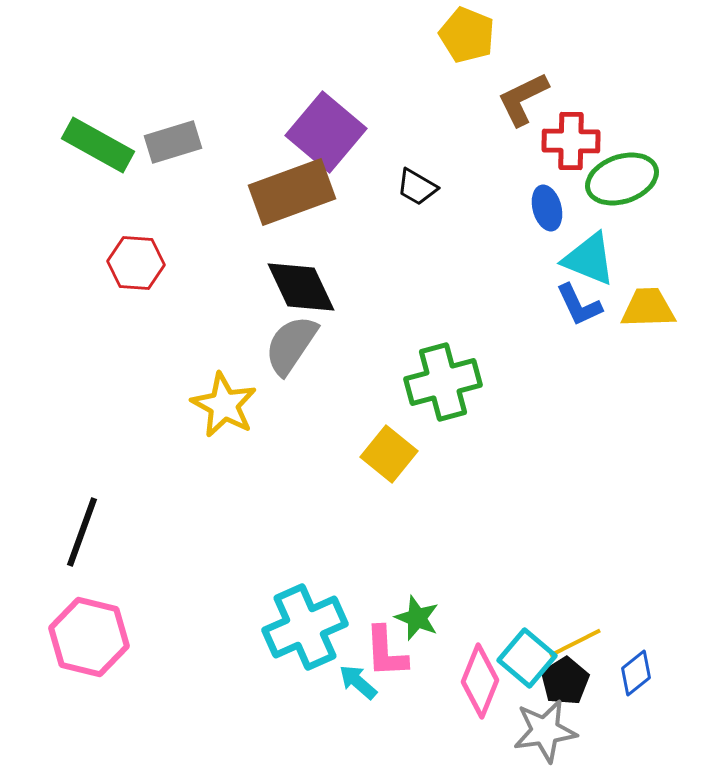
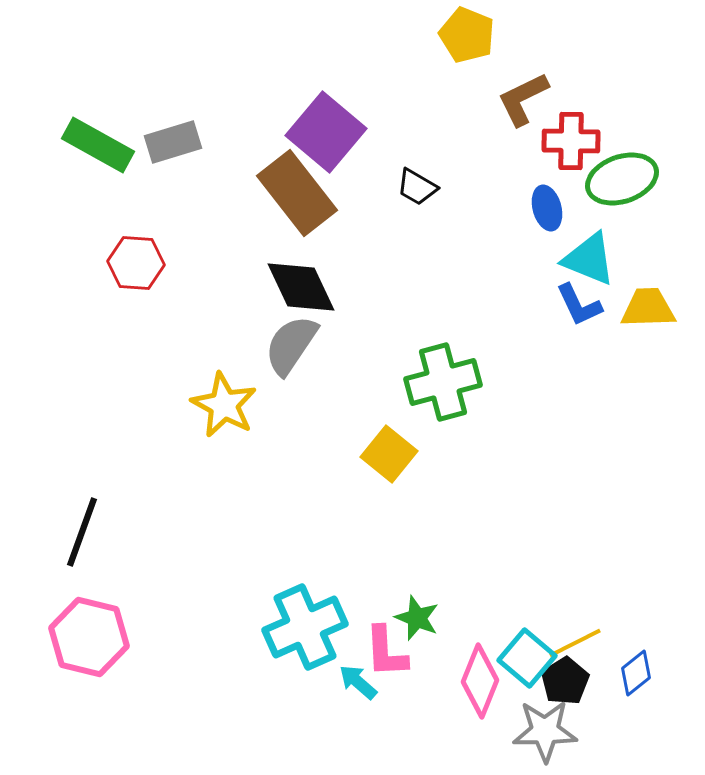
brown rectangle: moved 5 px right, 1 px down; rotated 72 degrees clockwise
gray star: rotated 8 degrees clockwise
